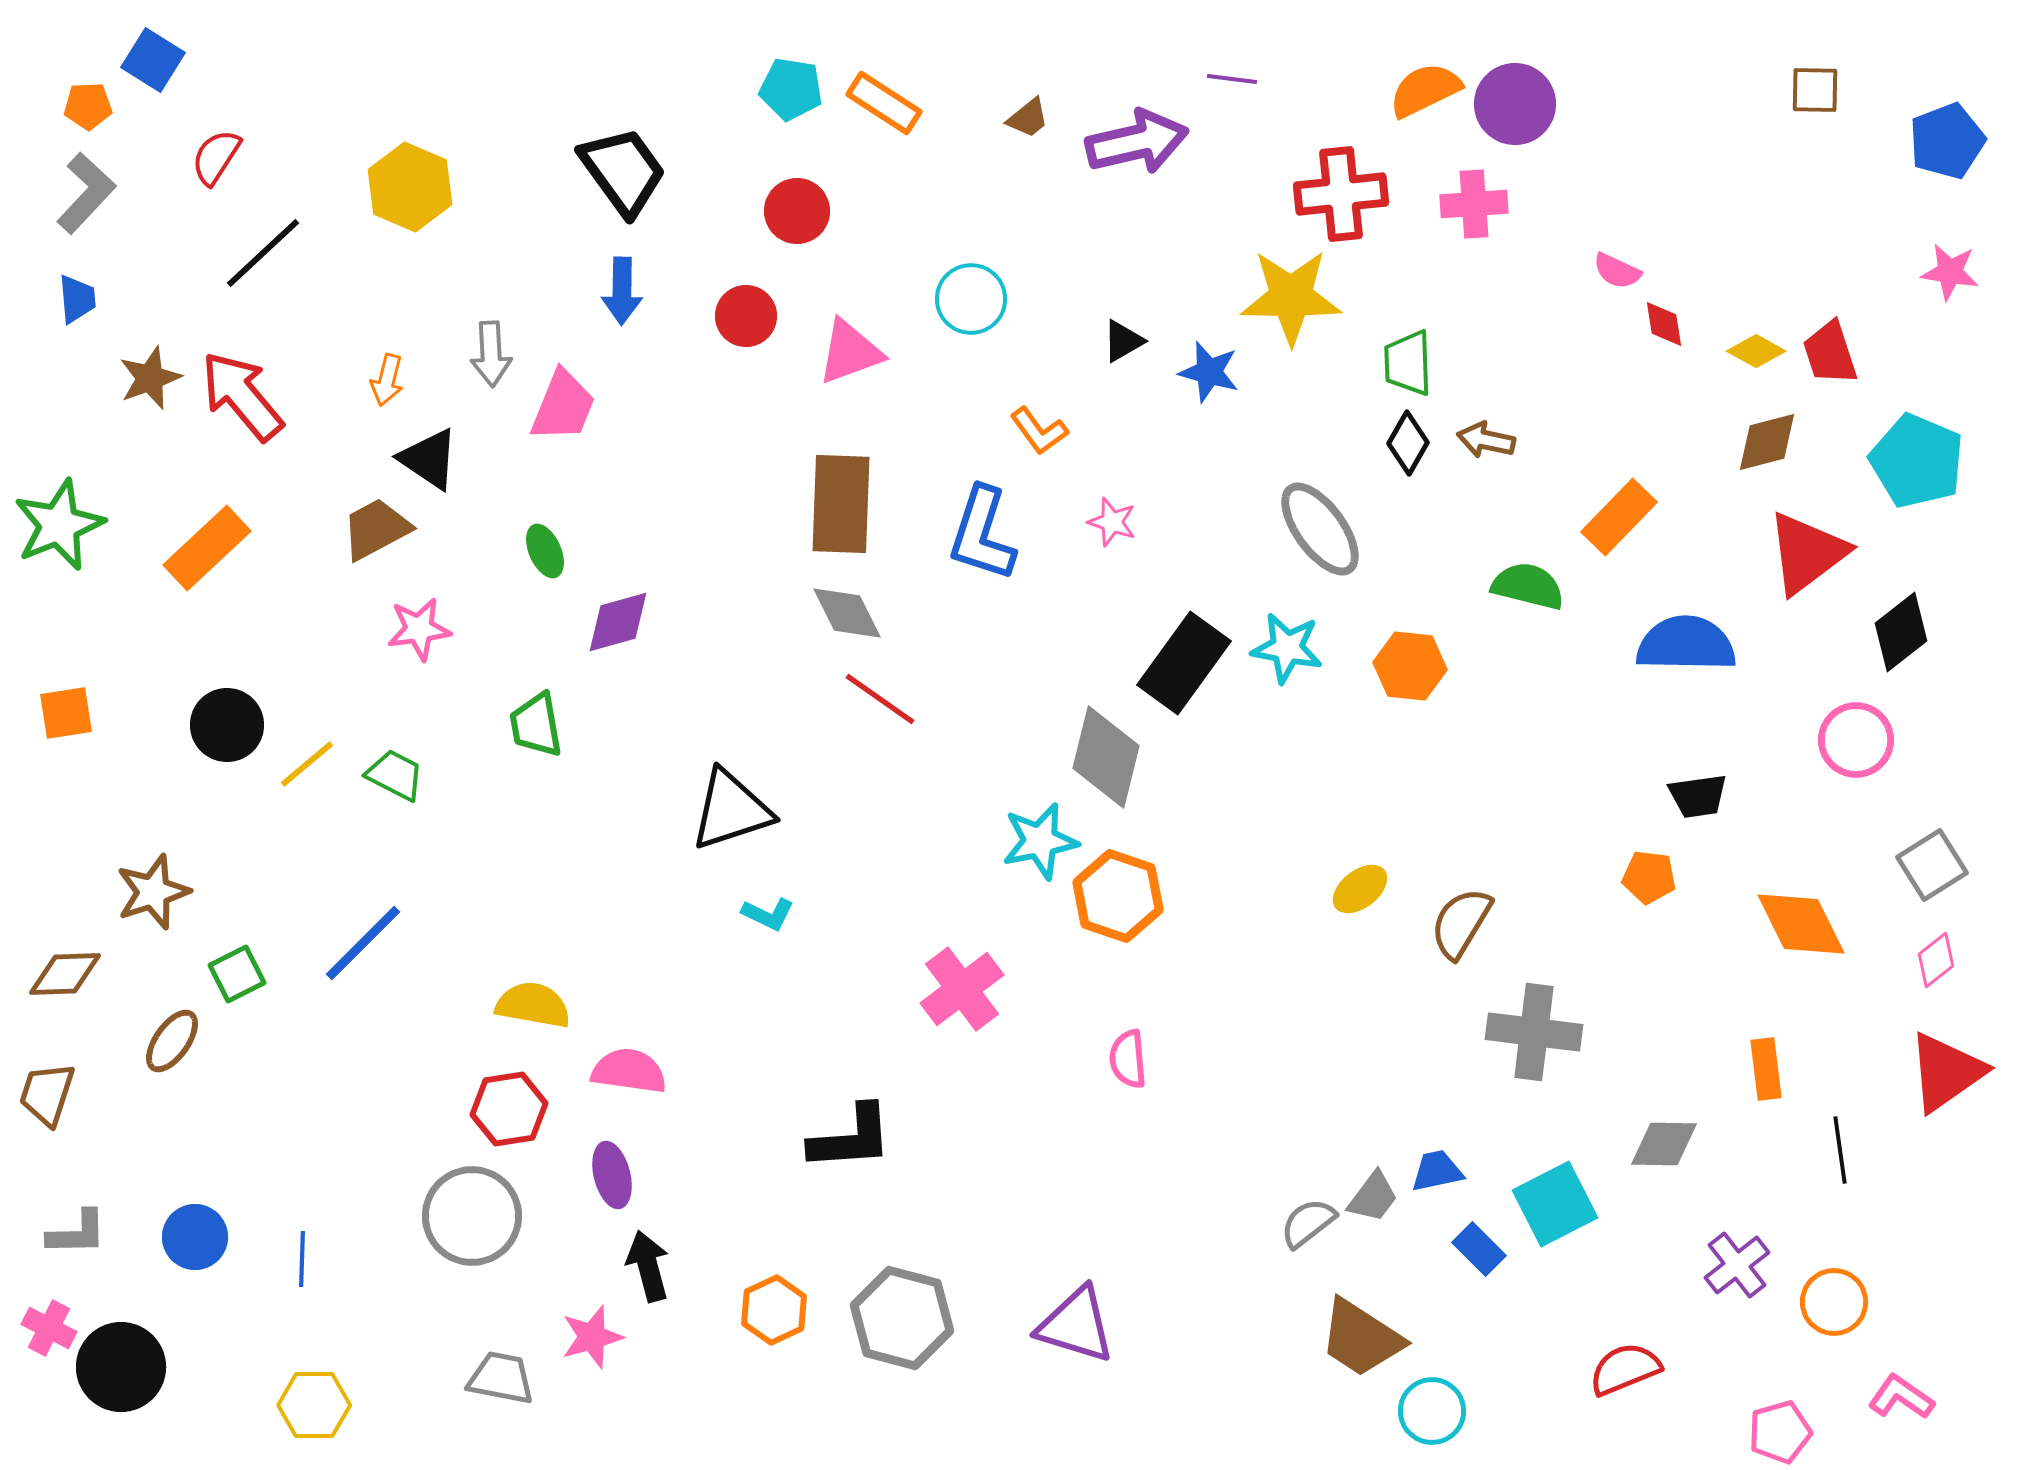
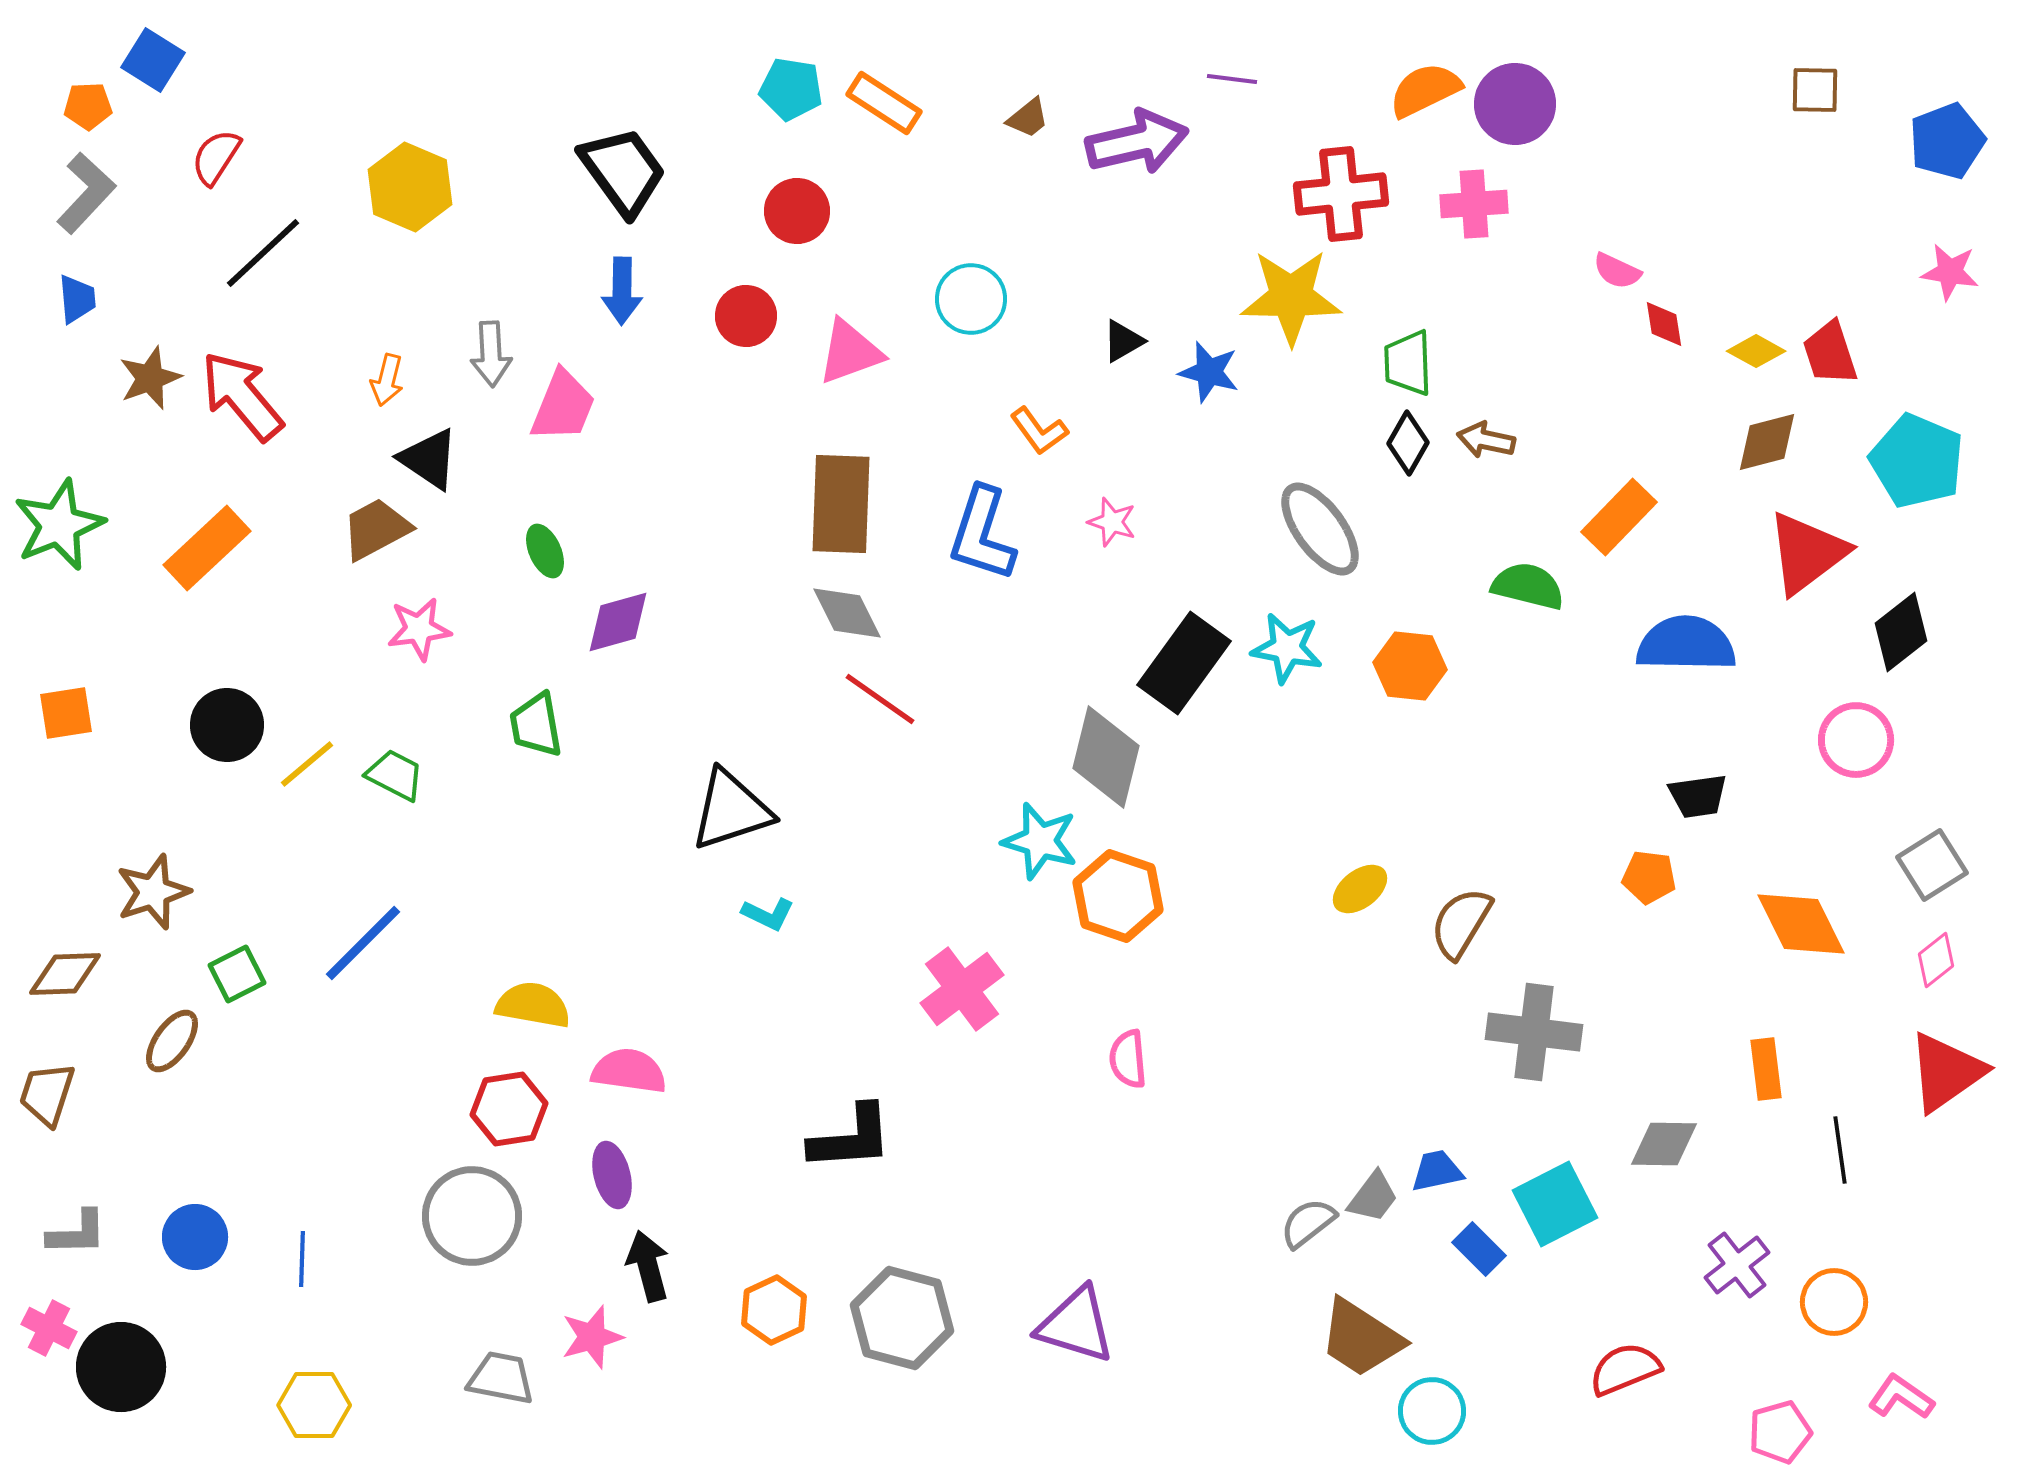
cyan star at (1040, 841): rotated 28 degrees clockwise
